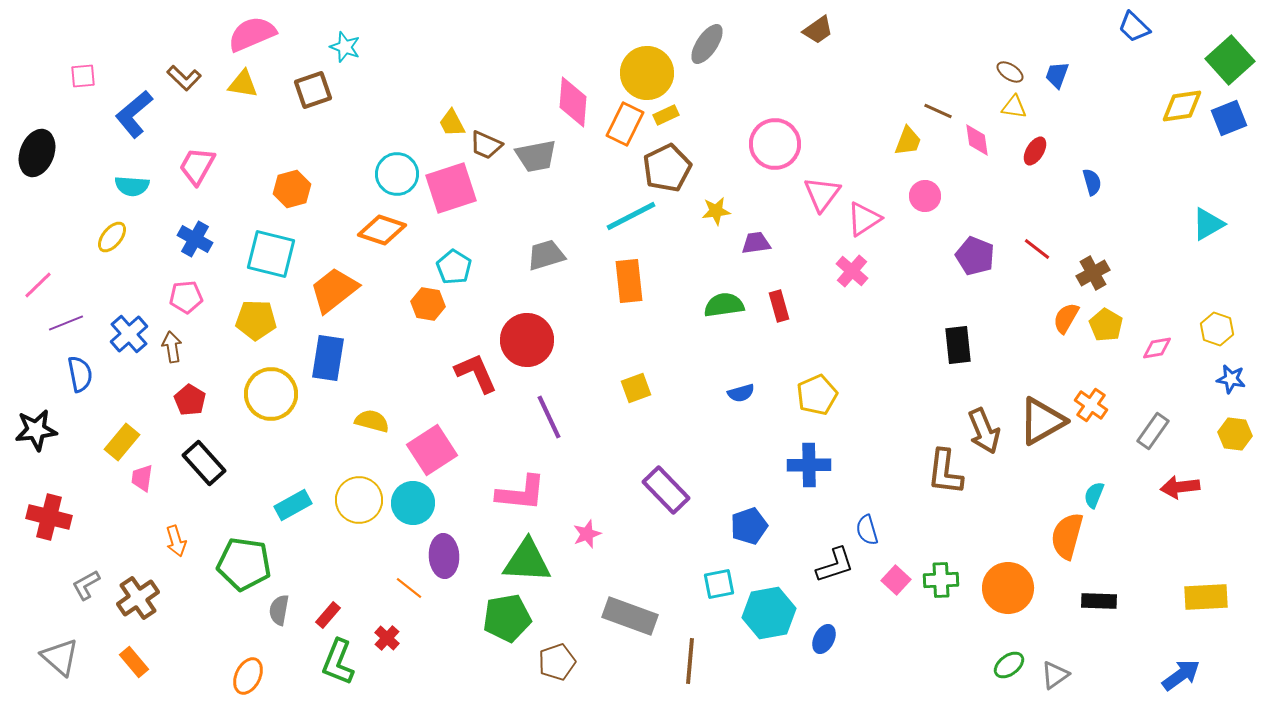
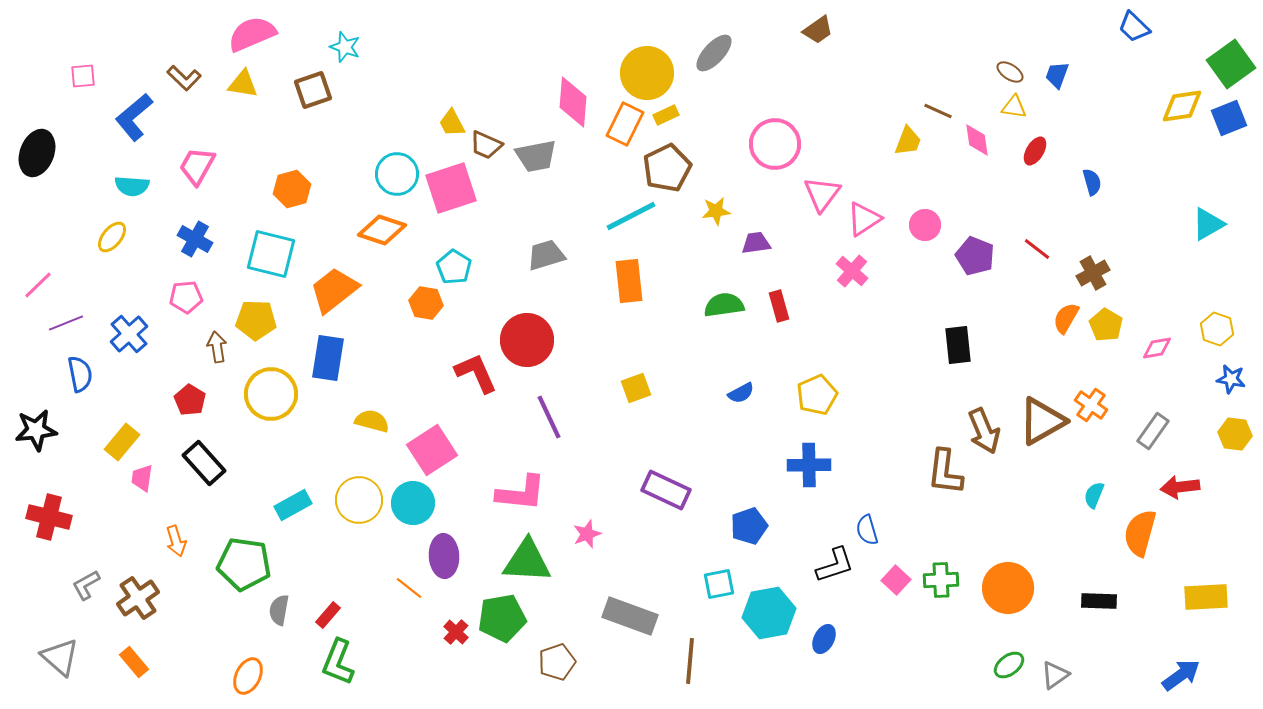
gray ellipse at (707, 44): moved 7 px right, 9 px down; rotated 9 degrees clockwise
green square at (1230, 60): moved 1 px right, 4 px down; rotated 6 degrees clockwise
blue L-shape at (134, 114): moved 3 px down
pink circle at (925, 196): moved 29 px down
orange hexagon at (428, 304): moved 2 px left, 1 px up
brown arrow at (172, 347): moved 45 px right
blue semicircle at (741, 393): rotated 12 degrees counterclockwise
purple rectangle at (666, 490): rotated 21 degrees counterclockwise
orange semicircle at (1067, 536): moved 73 px right, 3 px up
green pentagon at (507, 618): moved 5 px left
red cross at (387, 638): moved 69 px right, 6 px up
